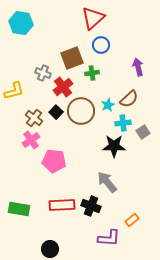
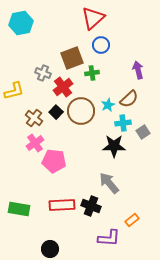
cyan hexagon: rotated 20 degrees counterclockwise
purple arrow: moved 3 px down
pink cross: moved 4 px right, 3 px down
gray arrow: moved 2 px right, 1 px down
